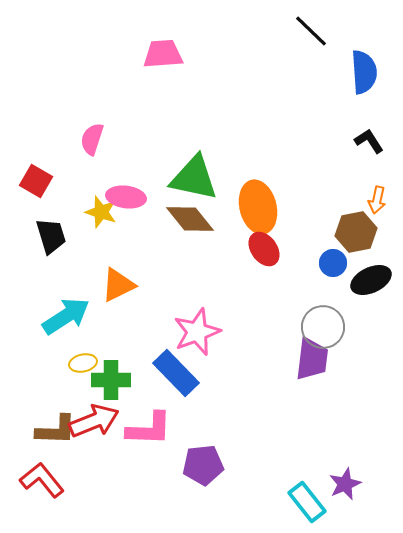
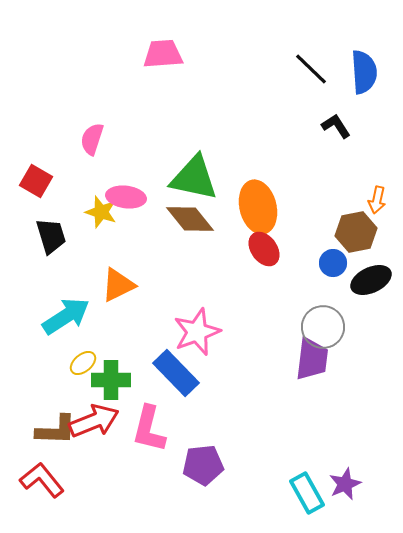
black line: moved 38 px down
black L-shape: moved 33 px left, 15 px up
yellow ellipse: rotated 28 degrees counterclockwise
pink L-shape: rotated 102 degrees clockwise
cyan rectangle: moved 9 px up; rotated 9 degrees clockwise
